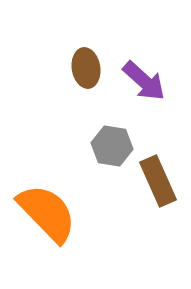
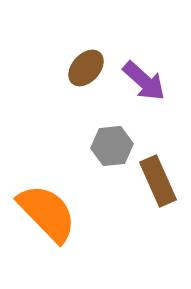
brown ellipse: rotated 51 degrees clockwise
gray hexagon: rotated 15 degrees counterclockwise
